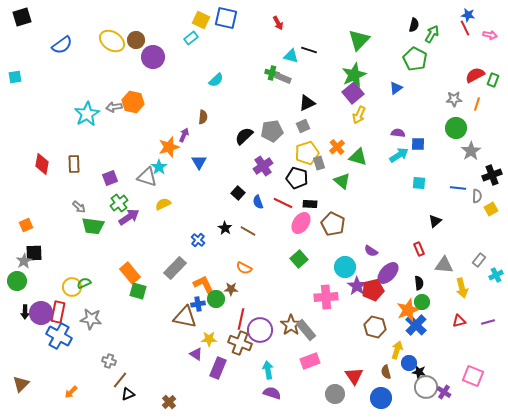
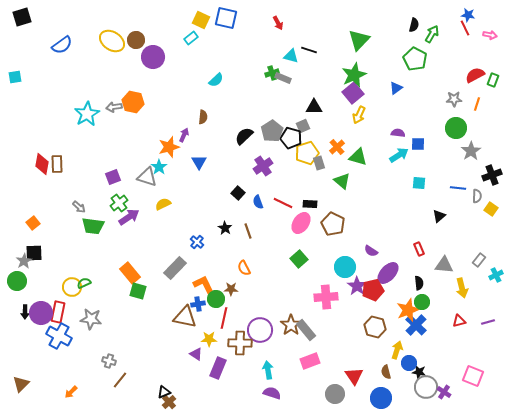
green cross at (272, 73): rotated 32 degrees counterclockwise
black triangle at (307, 103): moved 7 px right, 4 px down; rotated 24 degrees clockwise
gray pentagon at (272, 131): rotated 25 degrees counterclockwise
brown rectangle at (74, 164): moved 17 px left
purple square at (110, 178): moved 3 px right, 1 px up
black pentagon at (297, 178): moved 6 px left, 40 px up
yellow square at (491, 209): rotated 24 degrees counterclockwise
black triangle at (435, 221): moved 4 px right, 5 px up
orange square at (26, 225): moved 7 px right, 2 px up; rotated 16 degrees counterclockwise
brown line at (248, 231): rotated 42 degrees clockwise
blue cross at (198, 240): moved 1 px left, 2 px down
orange semicircle at (244, 268): rotated 35 degrees clockwise
red line at (241, 319): moved 17 px left, 1 px up
brown cross at (240, 343): rotated 20 degrees counterclockwise
black triangle at (128, 394): moved 36 px right, 2 px up
